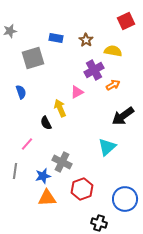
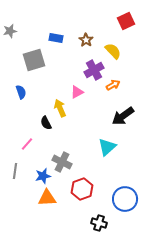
yellow semicircle: rotated 36 degrees clockwise
gray square: moved 1 px right, 2 px down
